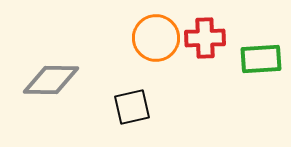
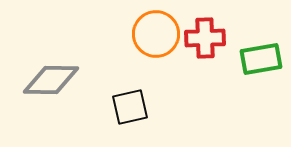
orange circle: moved 4 px up
green rectangle: rotated 6 degrees counterclockwise
black square: moved 2 px left
